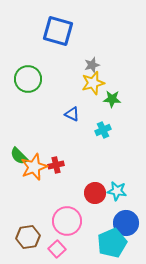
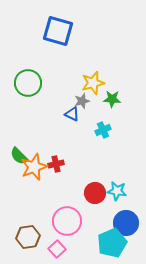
gray star: moved 10 px left, 36 px down
green circle: moved 4 px down
red cross: moved 1 px up
